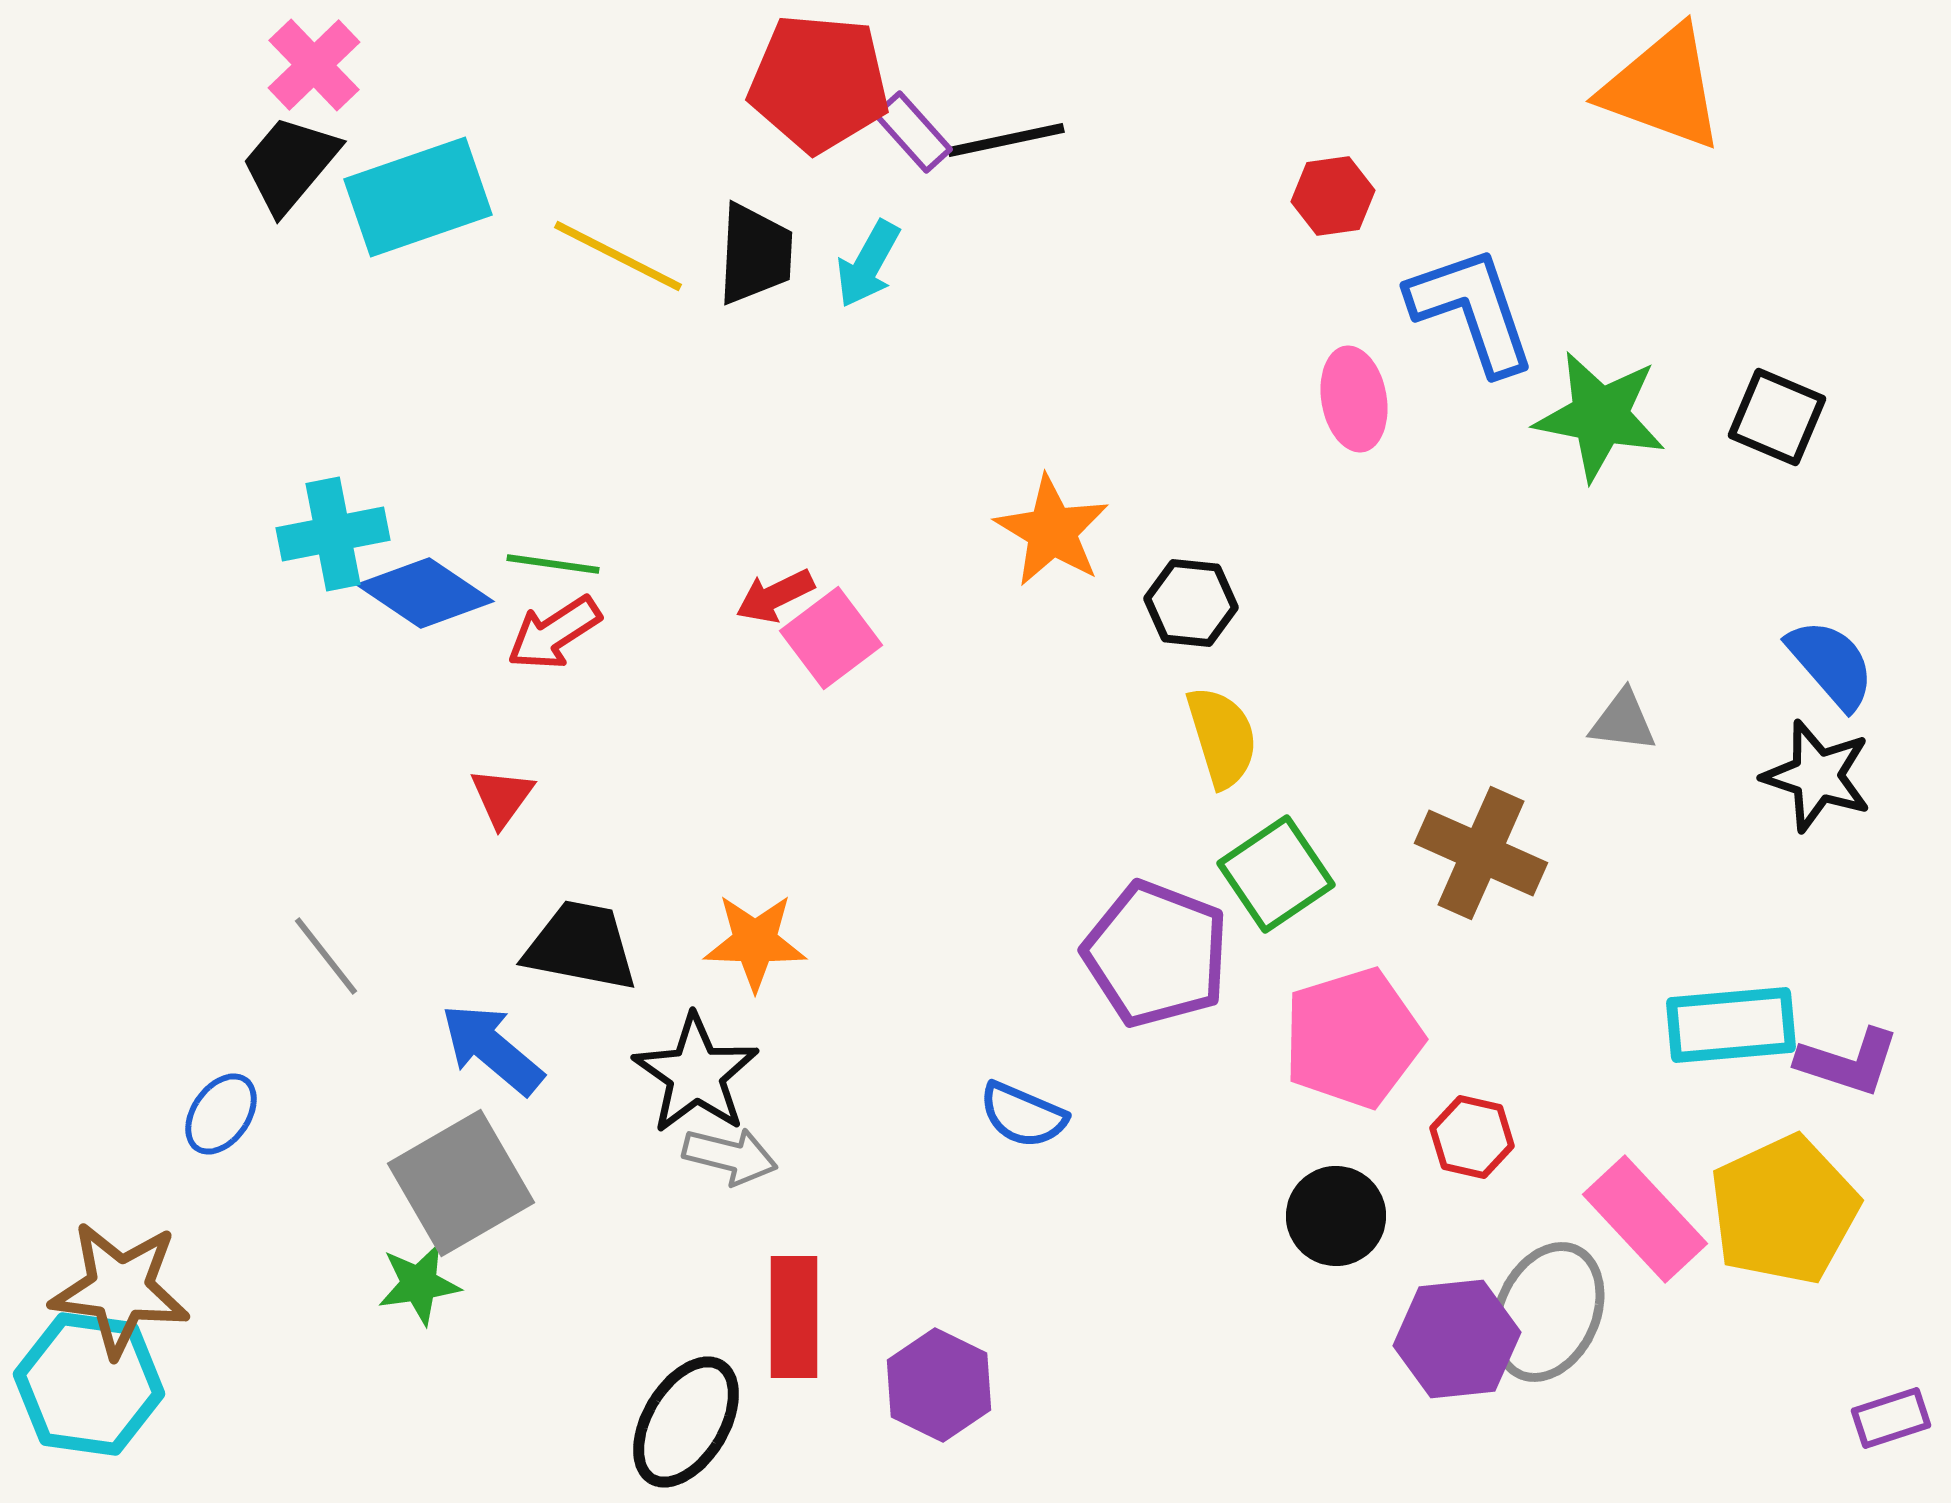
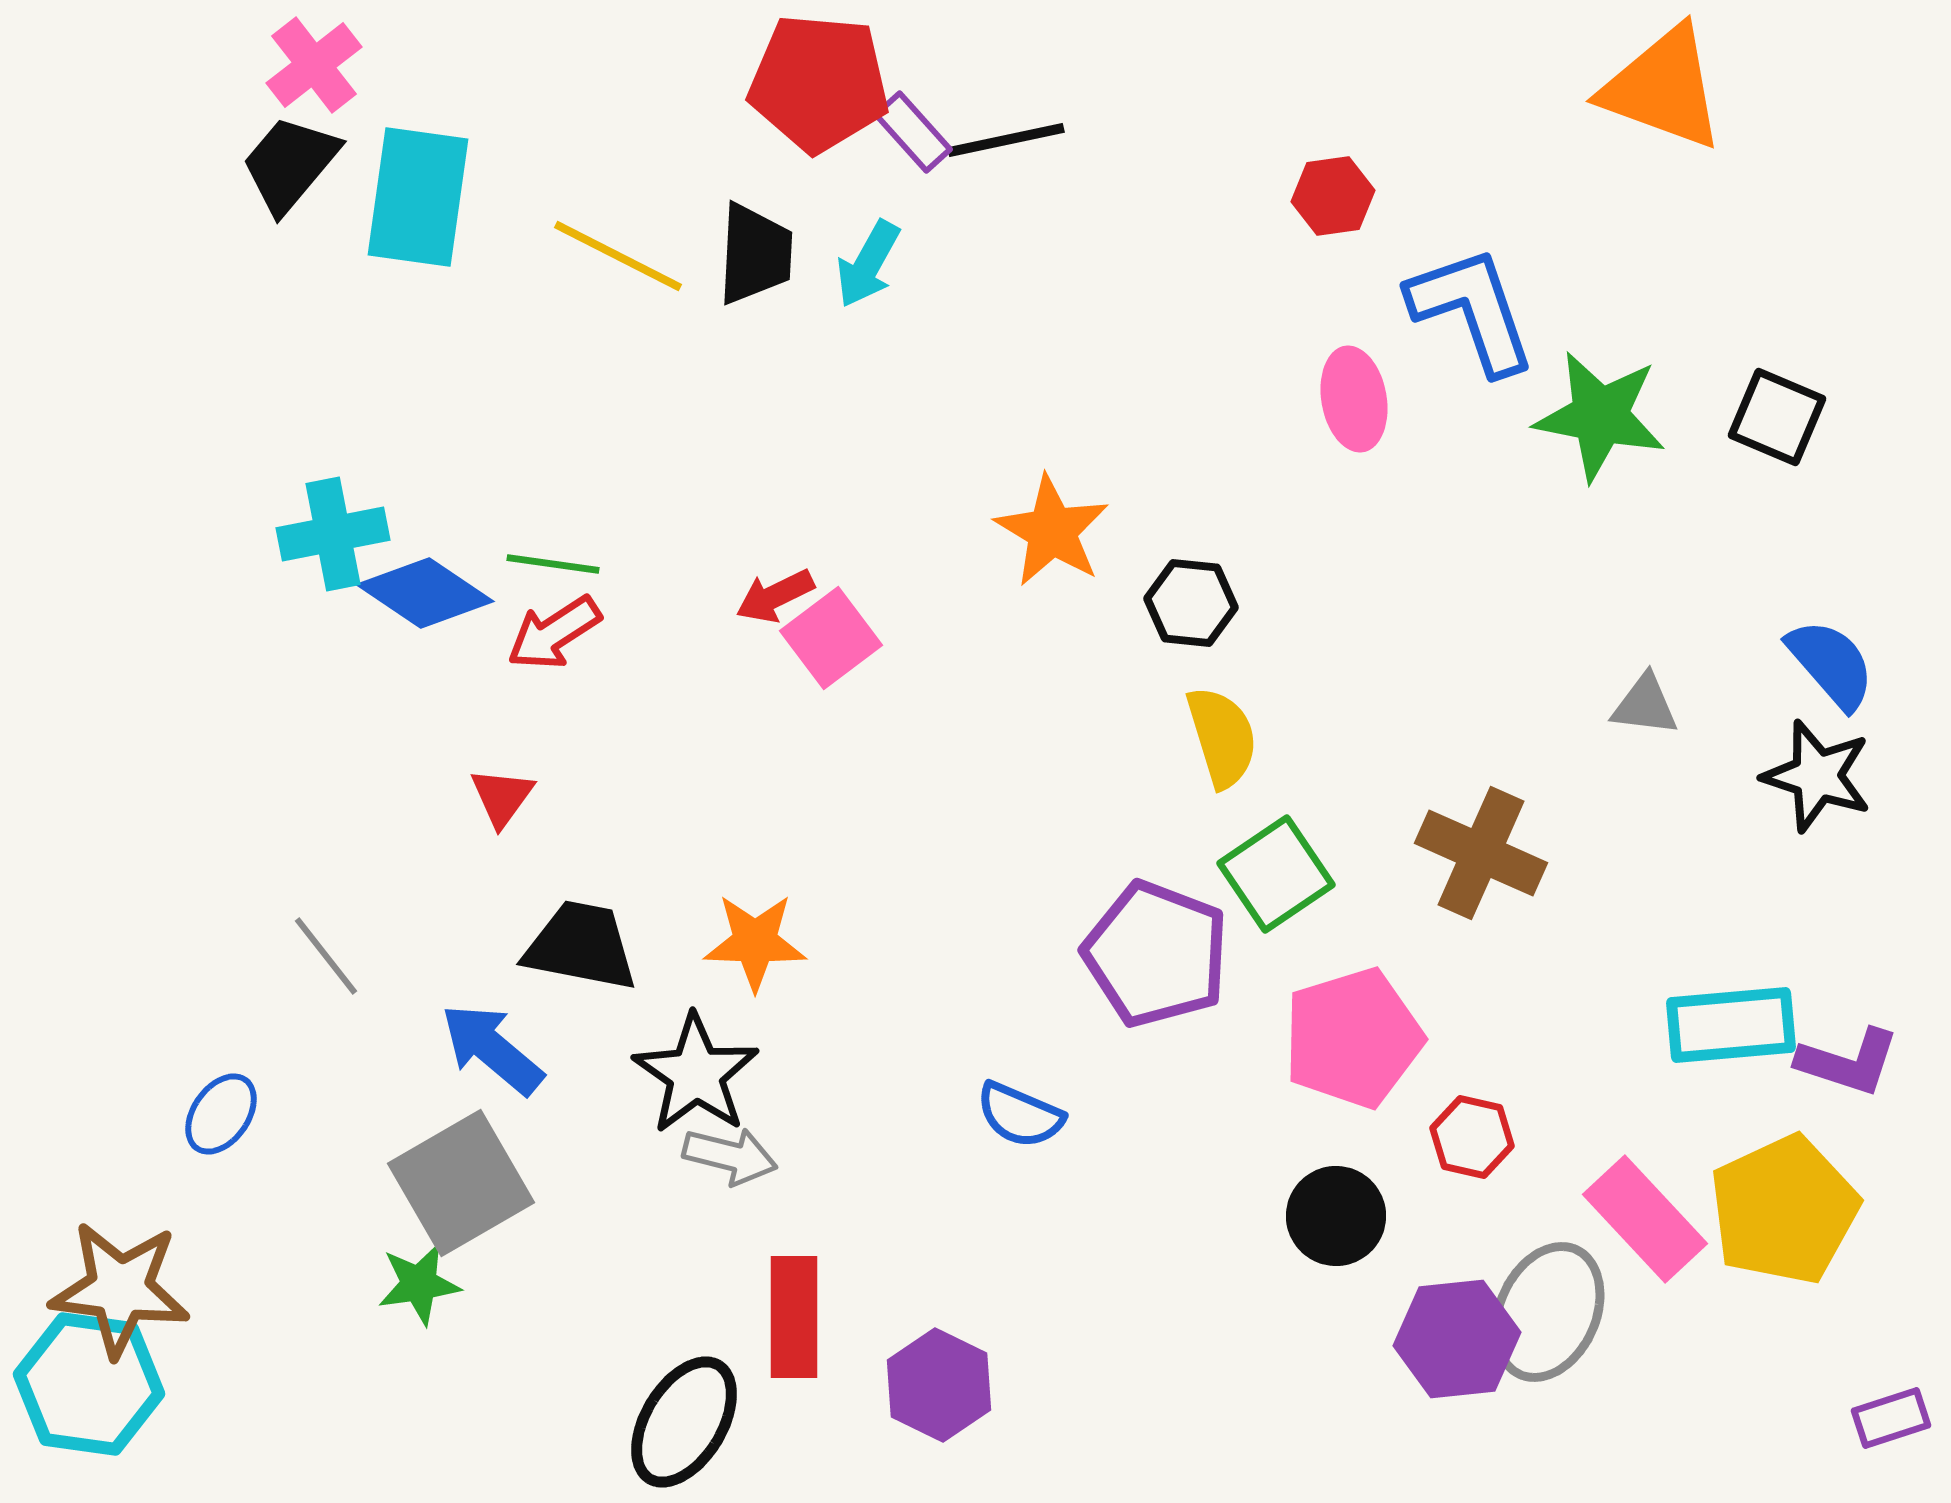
pink cross at (314, 65): rotated 6 degrees clockwise
cyan rectangle at (418, 197): rotated 63 degrees counterclockwise
gray triangle at (1623, 721): moved 22 px right, 16 px up
blue semicircle at (1023, 1115): moved 3 px left
black ellipse at (686, 1422): moved 2 px left
